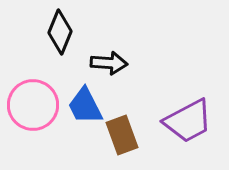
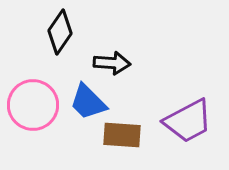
black diamond: rotated 12 degrees clockwise
black arrow: moved 3 px right
blue trapezoid: moved 3 px right, 4 px up; rotated 18 degrees counterclockwise
brown rectangle: rotated 66 degrees counterclockwise
